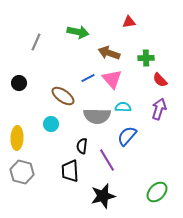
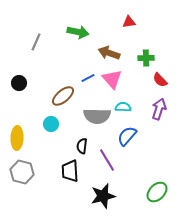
brown ellipse: rotated 75 degrees counterclockwise
